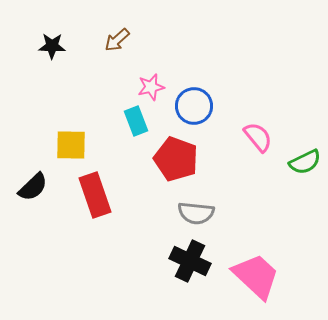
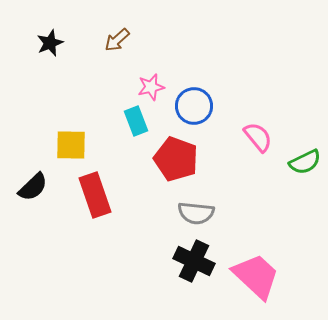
black star: moved 2 px left, 3 px up; rotated 24 degrees counterclockwise
black cross: moved 4 px right
